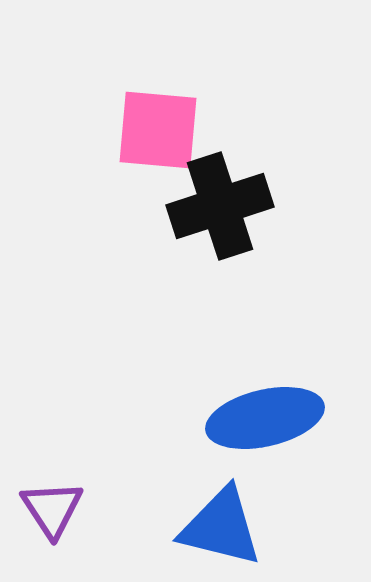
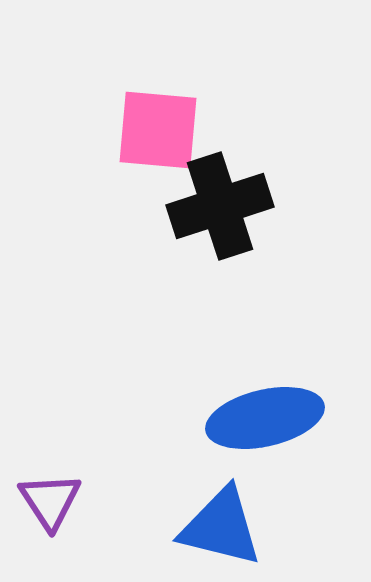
purple triangle: moved 2 px left, 8 px up
